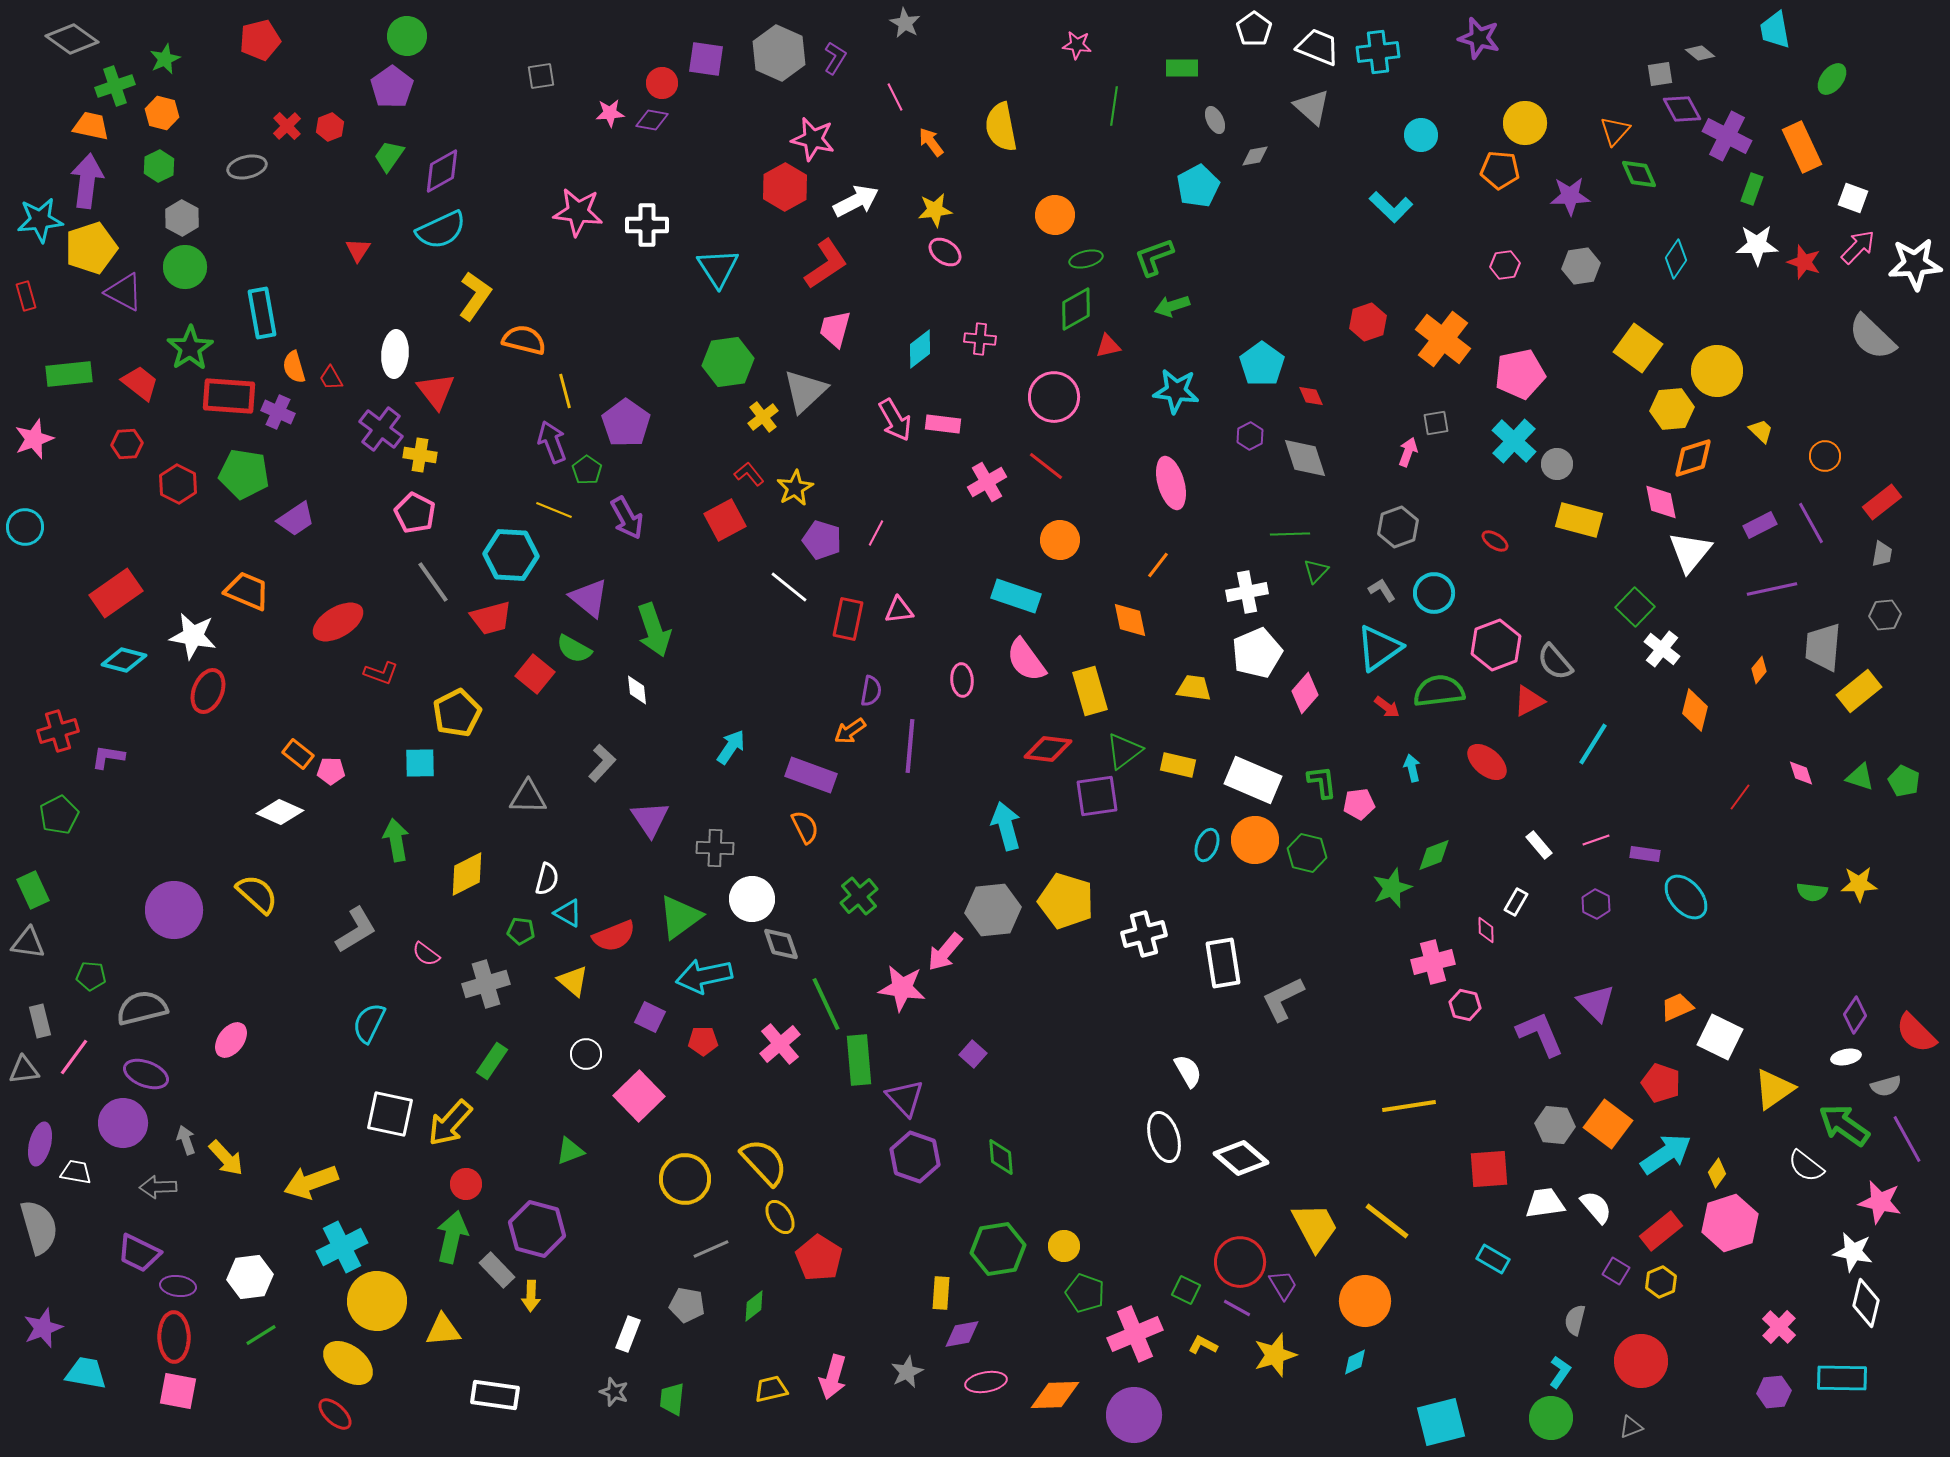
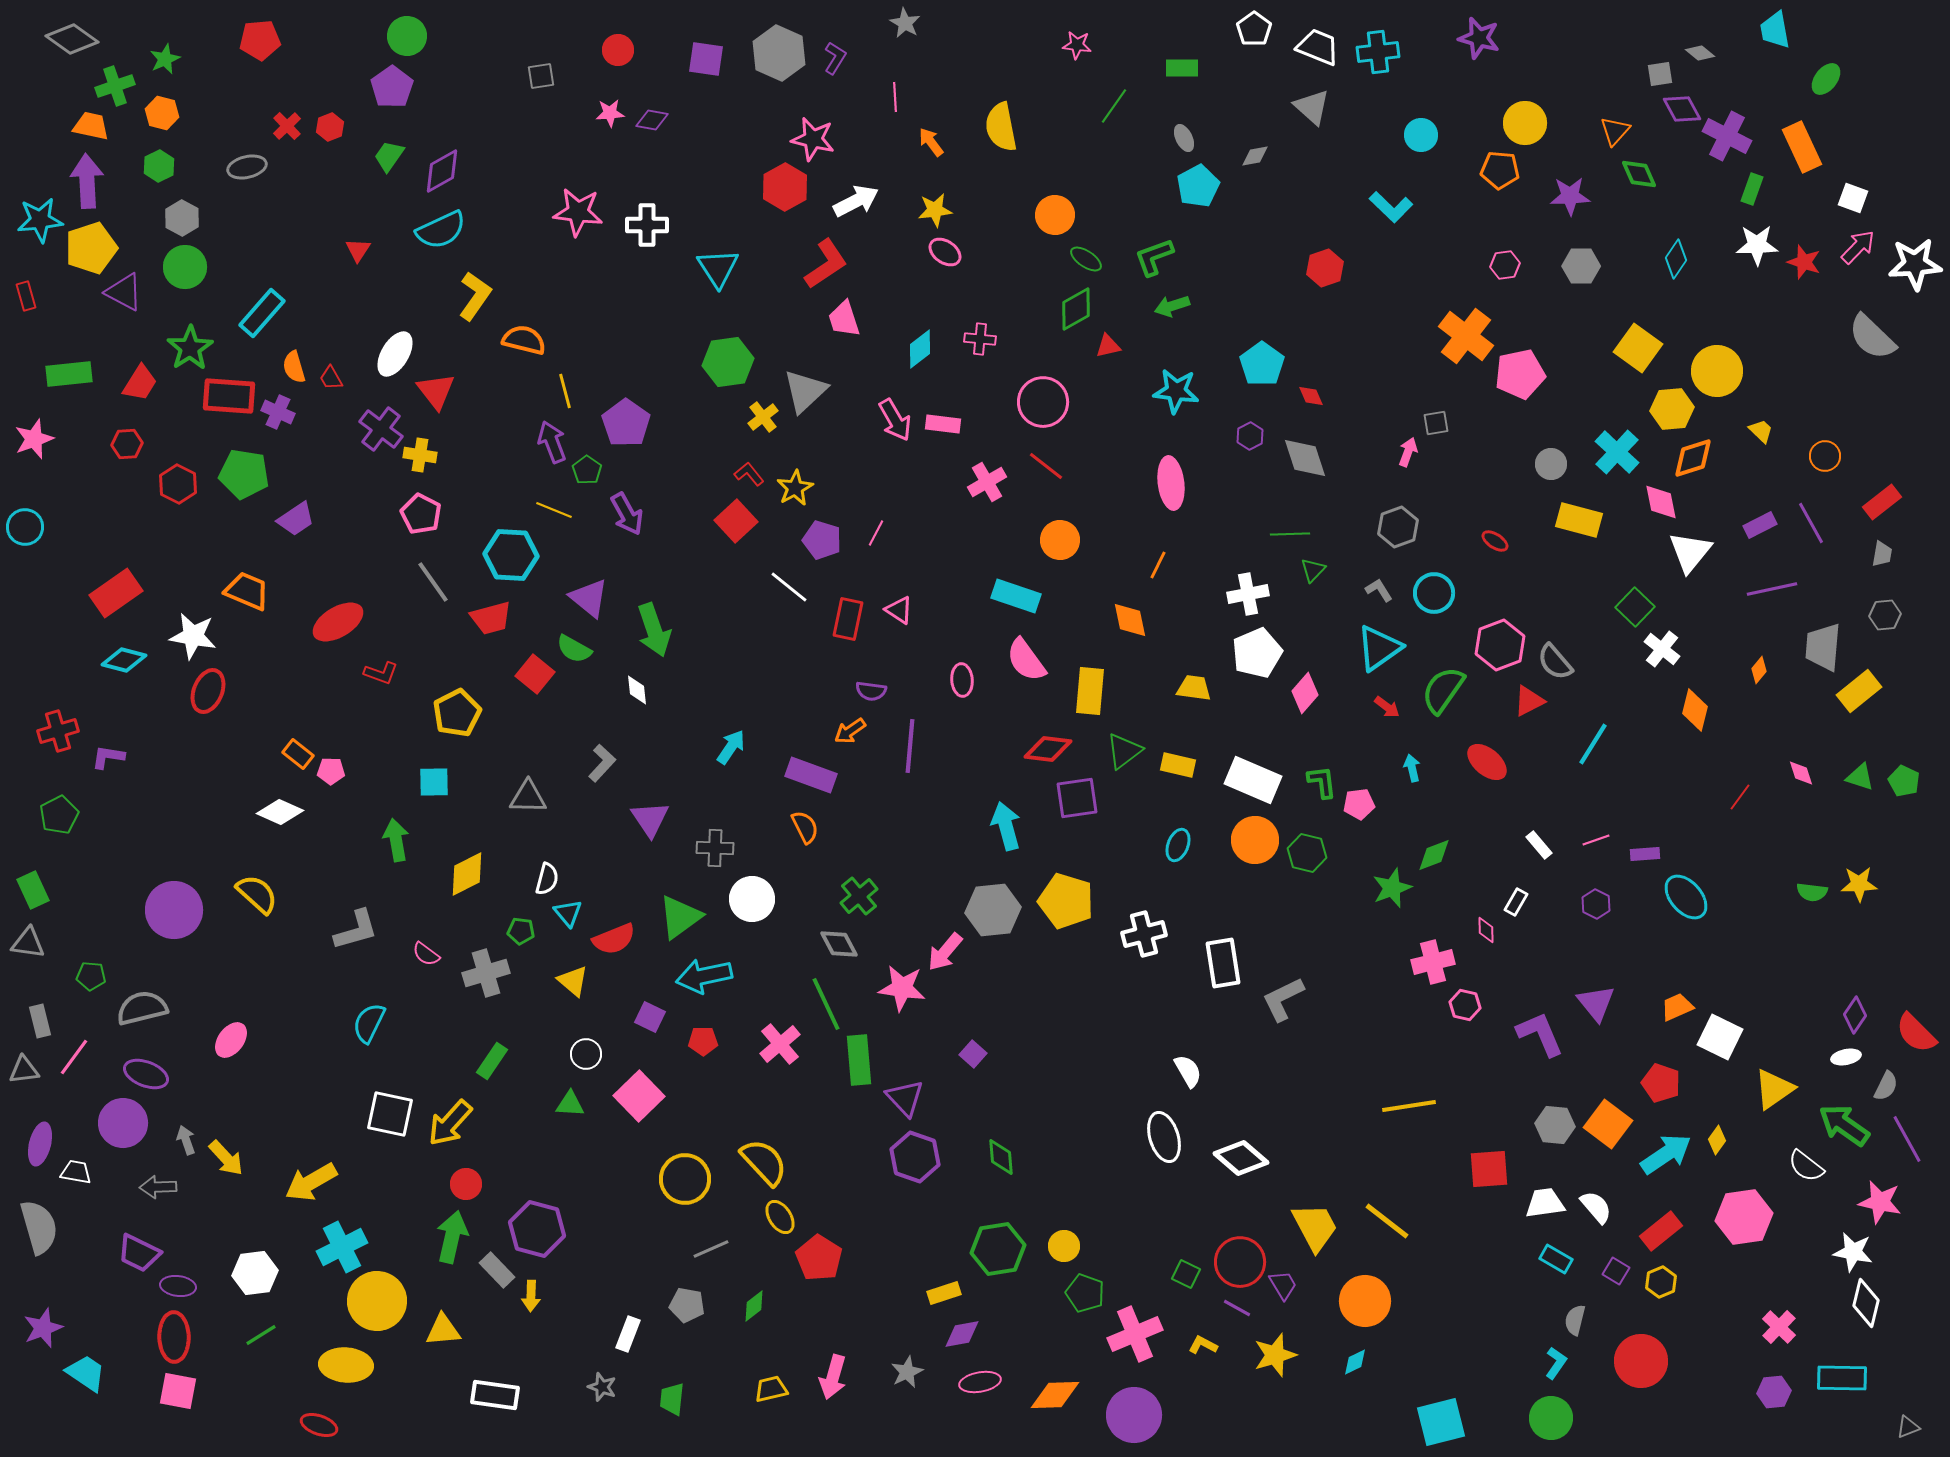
red pentagon at (260, 40): rotated 9 degrees clockwise
green ellipse at (1832, 79): moved 6 px left
red circle at (662, 83): moved 44 px left, 33 px up
pink line at (895, 97): rotated 24 degrees clockwise
green line at (1114, 106): rotated 27 degrees clockwise
gray ellipse at (1215, 120): moved 31 px left, 18 px down
purple arrow at (87, 181): rotated 10 degrees counterclockwise
green ellipse at (1086, 259): rotated 48 degrees clockwise
gray hexagon at (1581, 266): rotated 9 degrees clockwise
cyan rectangle at (262, 313): rotated 51 degrees clockwise
red hexagon at (1368, 322): moved 43 px left, 54 px up
pink trapezoid at (835, 329): moved 9 px right, 10 px up; rotated 33 degrees counterclockwise
orange cross at (1443, 339): moved 23 px right, 3 px up
white ellipse at (395, 354): rotated 27 degrees clockwise
red trapezoid at (140, 383): rotated 84 degrees clockwise
pink circle at (1054, 397): moved 11 px left, 5 px down
cyan cross at (1514, 441): moved 103 px right, 11 px down
gray circle at (1557, 464): moved 6 px left
pink ellipse at (1171, 483): rotated 9 degrees clockwise
pink pentagon at (415, 513): moved 6 px right, 1 px down
purple arrow at (627, 518): moved 4 px up
red square at (725, 520): moved 11 px right, 1 px down; rotated 15 degrees counterclockwise
orange line at (1158, 565): rotated 12 degrees counterclockwise
green triangle at (1316, 571): moved 3 px left, 1 px up
gray L-shape at (1382, 590): moved 3 px left
white cross at (1247, 592): moved 1 px right, 2 px down
pink triangle at (899, 610): rotated 40 degrees clockwise
pink hexagon at (1496, 645): moved 4 px right
purple semicircle at (871, 691): rotated 88 degrees clockwise
yellow rectangle at (1090, 691): rotated 21 degrees clockwise
green semicircle at (1439, 691): moved 4 px right, 1 px up; rotated 48 degrees counterclockwise
cyan square at (420, 763): moved 14 px right, 19 px down
purple square at (1097, 796): moved 20 px left, 2 px down
cyan ellipse at (1207, 845): moved 29 px left
purple rectangle at (1645, 854): rotated 12 degrees counterclockwise
cyan triangle at (568, 913): rotated 20 degrees clockwise
gray L-shape at (356, 930): rotated 15 degrees clockwise
red semicircle at (614, 936): moved 3 px down
gray diamond at (781, 944): moved 58 px right; rotated 9 degrees counterclockwise
gray cross at (486, 984): moved 11 px up
purple triangle at (1596, 1003): rotated 6 degrees clockwise
gray semicircle at (1886, 1086): rotated 48 degrees counterclockwise
green triangle at (570, 1151): moved 47 px up; rotated 24 degrees clockwise
yellow diamond at (1717, 1173): moved 33 px up
yellow arrow at (311, 1182): rotated 10 degrees counterclockwise
pink hexagon at (1730, 1223): moved 14 px right, 6 px up; rotated 10 degrees clockwise
cyan rectangle at (1493, 1259): moved 63 px right
white hexagon at (250, 1277): moved 5 px right, 4 px up
green square at (1186, 1290): moved 16 px up
yellow rectangle at (941, 1293): moved 3 px right; rotated 68 degrees clockwise
yellow ellipse at (348, 1363): moved 2 px left, 2 px down; rotated 33 degrees counterclockwise
cyan L-shape at (1560, 1372): moved 4 px left, 9 px up
cyan trapezoid at (86, 1373): rotated 24 degrees clockwise
pink ellipse at (986, 1382): moved 6 px left
gray star at (614, 1392): moved 12 px left, 5 px up
red ellipse at (335, 1414): moved 16 px left, 11 px down; rotated 24 degrees counterclockwise
gray triangle at (1631, 1427): moved 277 px right
